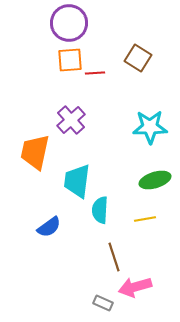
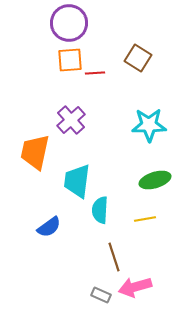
cyan star: moved 1 px left, 2 px up
gray rectangle: moved 2 px left, 8 px up
